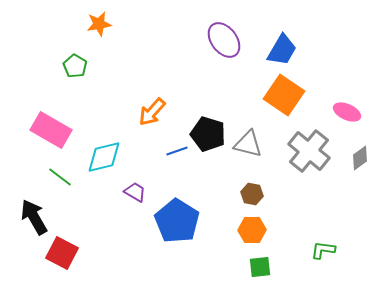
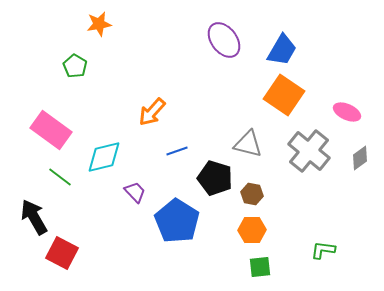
pink rectangle: rotated 6 degrees clockwise
black pentagon: moved 7 px right, 44 px down
purple trapezoid: rotated 15 degrees clockwise
